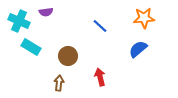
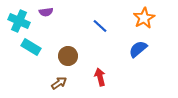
orange star: rotated 25 degrees counterclockwise
brown arrow: rotated 49 degrees clockwise
